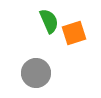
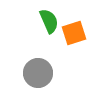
gray circle: moved 2 px right
